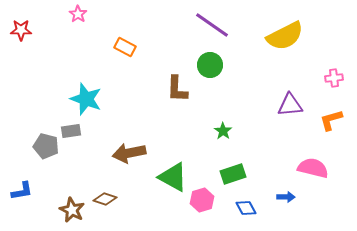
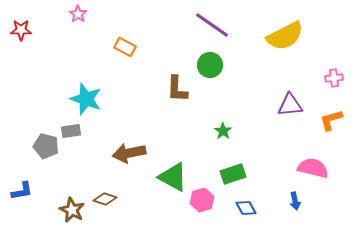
blue arrow: moved 9 px right, 4 px down; rotated 78 degrees clockwise
